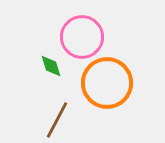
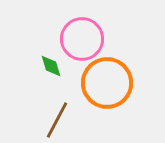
pink circle: moved 2 px down
